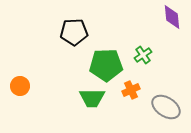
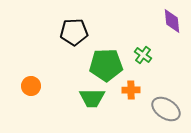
purple diamond: moved 4 px down
green cross: rotated 18 degrees counterclockwise
orange circle: moved 11 px right
orange cross: rotated 24 degrees clockwise
gray ellipse: moved 2 px down
